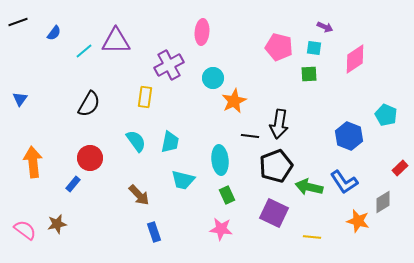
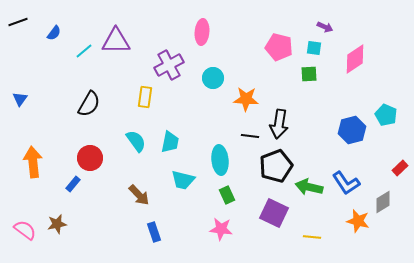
orange star at (234, 101): moved 12 px right, 2 px up; rotated 30 degrees clockwise
blue hexagon at (349, 136): moved 3 px right, 6 px up; rotated 24 degrees clockwise
blue L-shape at (344, 182): moved 2 px right, 1 px down
